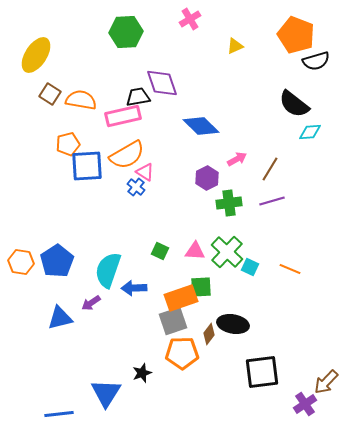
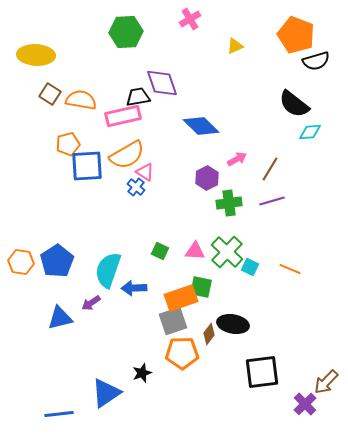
yellow ellipse at (36, 55): rotated 60 degrees clockwise
green square at (201, 287): rotated 15 degrees clockwise
blue triangle at (106, 393): rotated 24 degrees clockwise
purple cross at (305, 404): rotated 10 degrees counterclockwise
